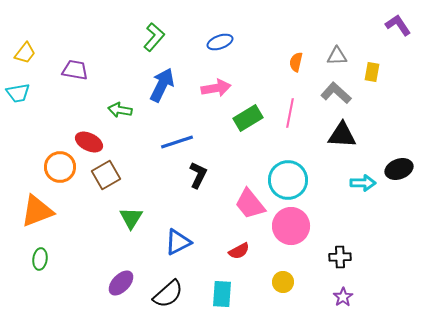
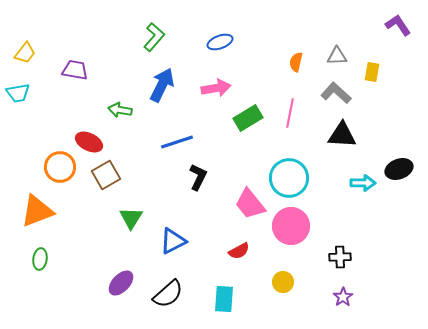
black L-shape: moved 2 px down
cyan circle: moved 1 px right, 2 px up
blue triangle: moved 5 px left, 1 px up
cyan rectangle: moved 2 px right, 5 px down
